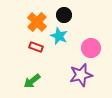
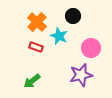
black circle: moved 9 px right, 1 px down
